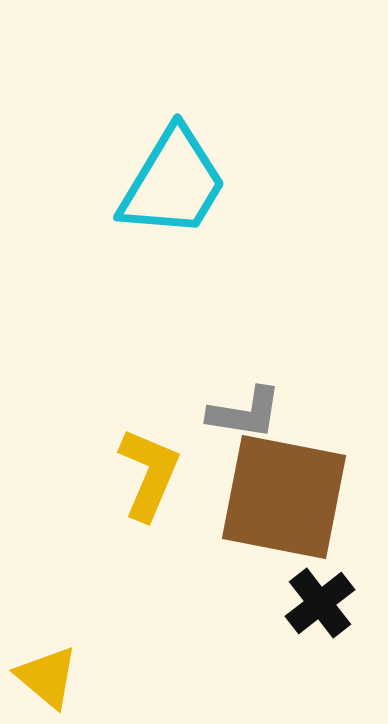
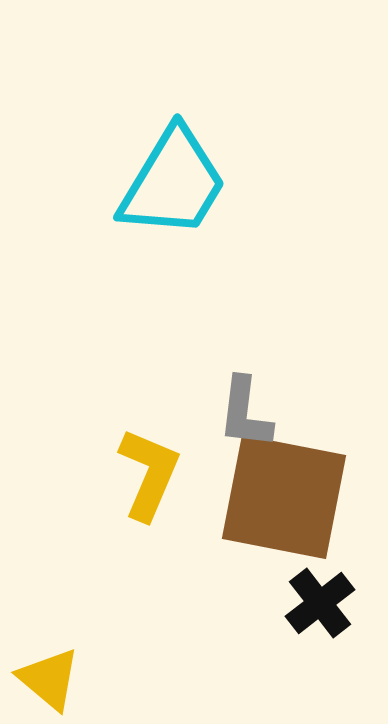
gray L-shape: rotated 88 degrees clockwise
yellow triangle: moved 2 px right, 2 px down
